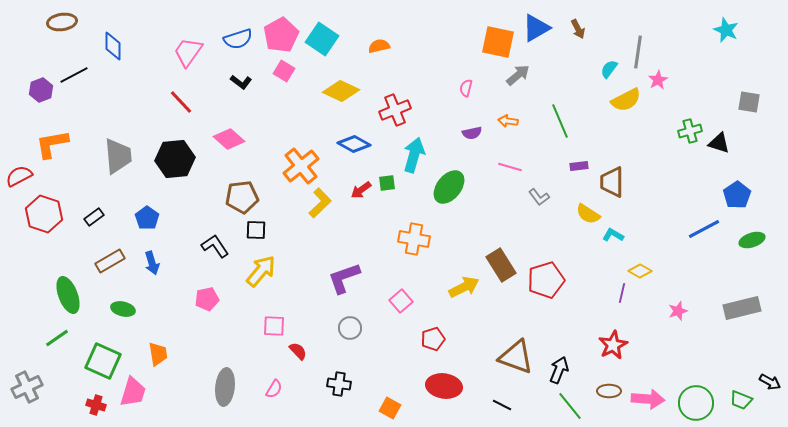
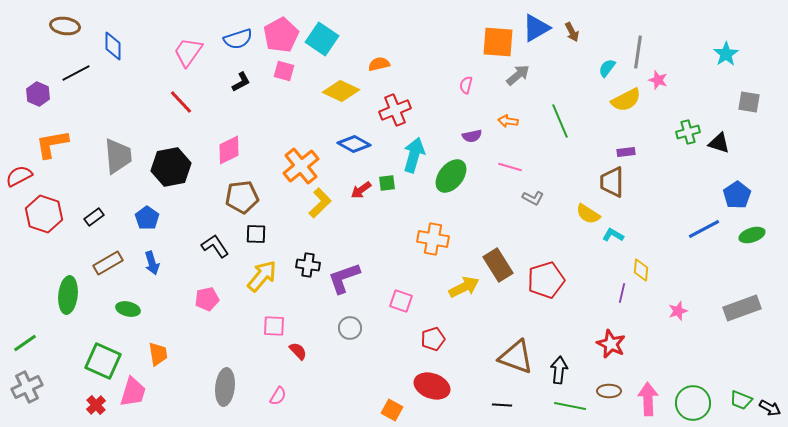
brown ellipse at (62, 22): moved 3 px right, 4 px down; rotated 16 degrees clockwise
brown arrow at (578, 29): moved 6 px left, 3 px down
cyan star at (726, 30): moved 24 px down; rotated 15 degrees clockwise
orange square at (498, 42): rotated 8 degrees counterclockwise
orange semicircle at (379, 46): moved 18 px down
cyan semicircle at (609, 69): moved 2 px left, 1 px up
pink square at (284, 71): rotated 15 degrees counterclockwise
black line at (74, 75): moved 2 px right, 2 px up
pink star at (658, 80): rotated 24 degrees counterclockwise
black L-shape at (241, 82): rotated 65 degrees counterclockwise
pink semicircle at (466, 88): moved 3 px up
purple hexagon at (41, 90): moved 3 px left, 4 px down; rotated 15 degrees counterclockwise
green cross at (690, 131): moved 2 px left, 1 px down
purple semicircle at (472, 133): moved 3 px down
pink diamond at (229, 139): moved 11 px down; rotated 68 degrees counterclockwise
black hexagon at (175, 159): moved 4 px left, 8 px down; rotated 6 degrees counterclockwise
purple rectangle at (579, 166): moved 47 px right, 14 px up
green ellipse at (449, 187): moved 2 px right, 11 px up
gray L-shape at (539, 197): moved 6 px left, 1 px down; rotated 25 degrees counterclockwise
black square at (256, 230): moved 4 px down
orange cross at (414, 239): moved 19 px right
green ellipse at (752, 240): moved 5 px up
brown rectangle at (110, 261): moved 2 px left, 2 px down
brown rectangle at (501, 265): moved 3 px left
yellow arrow at (261, 271): moved 1 px right, 5 px down
yellow diamond at (640, 271): moved 1 px right, 1 px up; rotated 65 degrees clockwise
green ellipse at (68, 295): rotated 27 degrees clockwise
pink square at (401, 301): rotated 30 degrees counterclockwise
gray rectangle at (742, 308): rotated 6 degrees counterclockwise
green ellipse at (123, 309): moved 5 px right
green line at (57, 338): moved 32 px left, 5 px down
red star at (613, 345): moved 2 px left, 1 px up; rotated 20 degrees counterclockwise
black arrow at (559, 370): rotated 16 degrees counterclockwise
black arrow at (770, 382): moved 26 px down
black cross at (339, 384): moved 31 px left, 119 px up
red ellipse at (444, 386): moved 12 px left; rotated 12 degrees clockwise
pink semicircle at (274, 389): moved 4 px right, 7 px down
pink arrow at (648, 399): rotated 96 degrees counterclockwise
green circle at (696, 403): moved 3 px left
red cross at (96, 405): rotated 30 degrees clockwise
black line at (502, 405): rotated 24 degrees counterclockwise
green line at (570, 406): rotated 40 degrees counterclockwise
orange square at (390, 408): moved 2 px right, 2 px down
